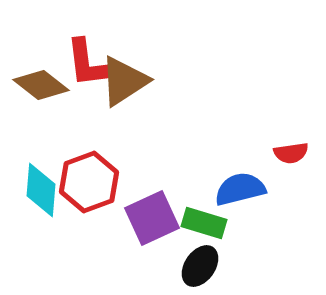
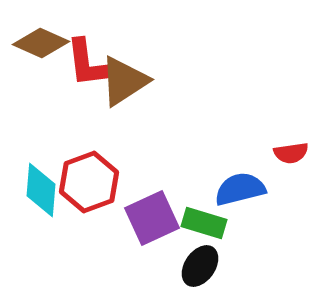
brown diamond: moved 42 px up; rotated 14 degrees counterclockwise
